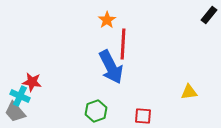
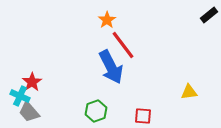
black rectangle: rotated 12 degrees clockwise
red line: moved 1 px down; rotated 40 degrees counterclockwise
red star: rotated 30 degrees clockwise
gray trapezoid: moved 14 px right
